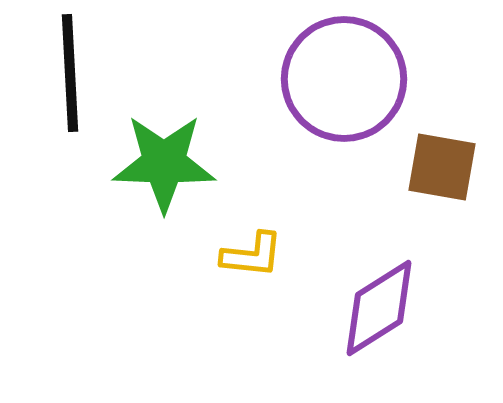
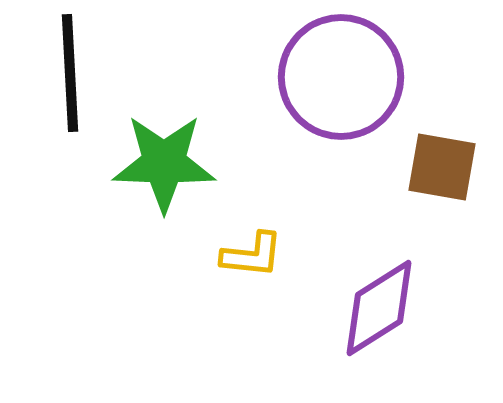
purple circle: moved 3 px left, 2 px up
